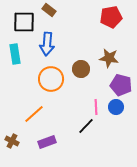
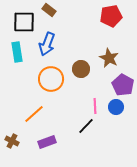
red pentagon: moved 1 px up
blue arrow: rotated 15 degrees clockwise
cyan rectangle: moved 2 px right, 2 px up
brown star: rotated 18 degrees clockwise
purple pentagon: moved 2 px right; rotated 15 degrees clockwise
pink line: moved 1 px left, 1 px up
